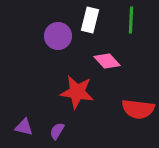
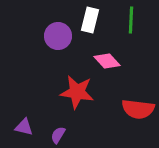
purple semicircle: moved 1 px right, 4 px down
